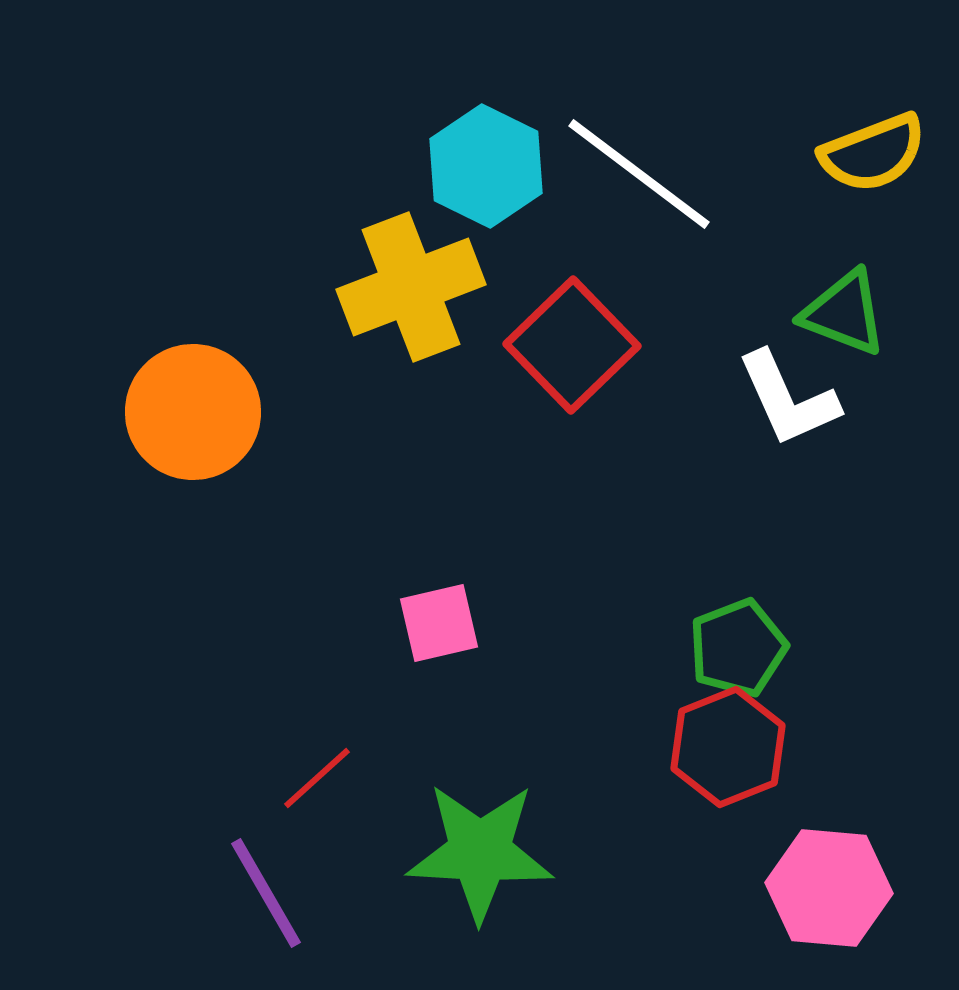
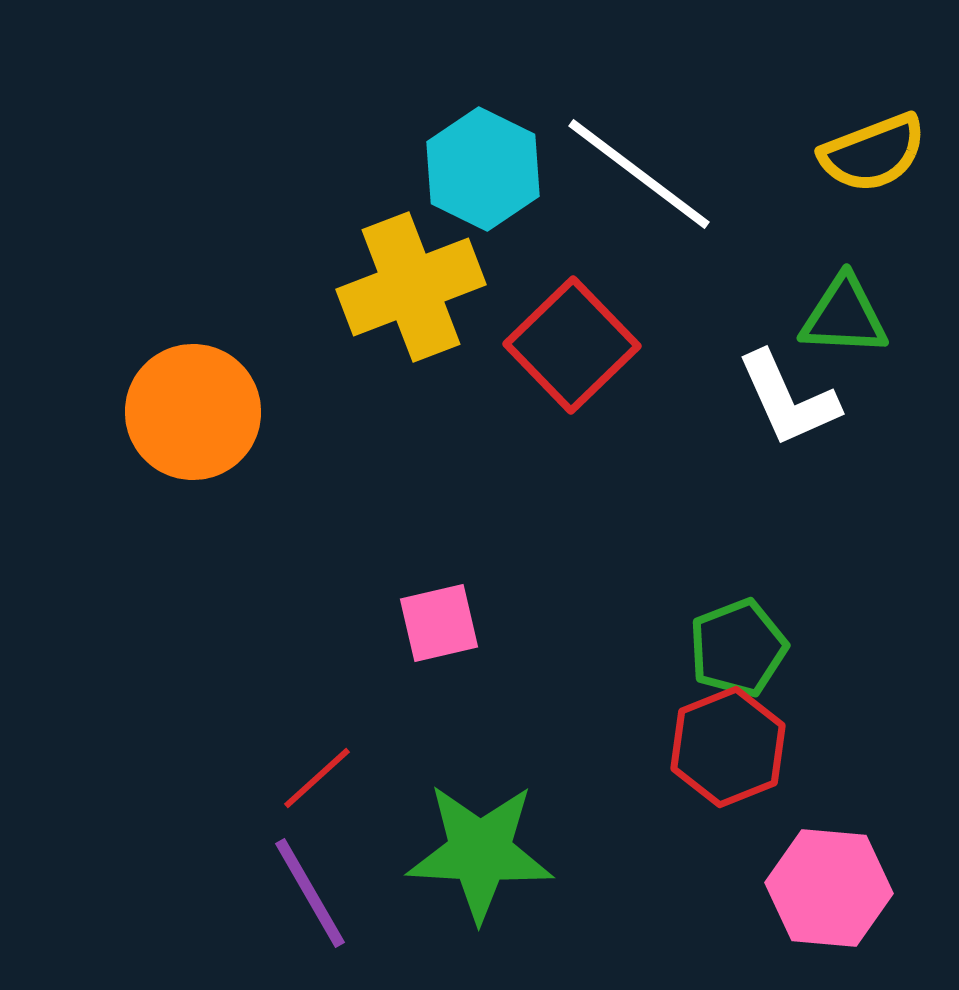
cyan hexagon: moved 3 px left, 3 px down
green triangle: moved 3 px down; rotated 18 degrees counterclockwise
purple line: moved 44 px right
